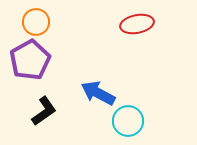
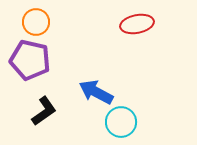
purple pentagon: rotated 30 degrees counterclockwise
blue arrow: moved 2 px left, 1 px up
cyan circle: moved 7 px left, 1 px down
